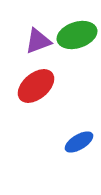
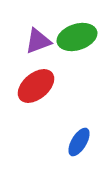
green ellipse: moved 2 px down
blue ellipse: rotated 28 degrees counterclockwise
